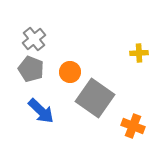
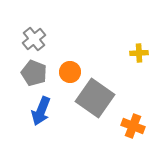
gray pentagon: moved 3 px right, 4 px down
blue arrow: rotated 68 degrees clockwise
